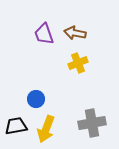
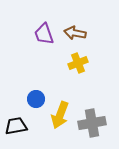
yellow arrow: moved 14 px right, 14 px up
